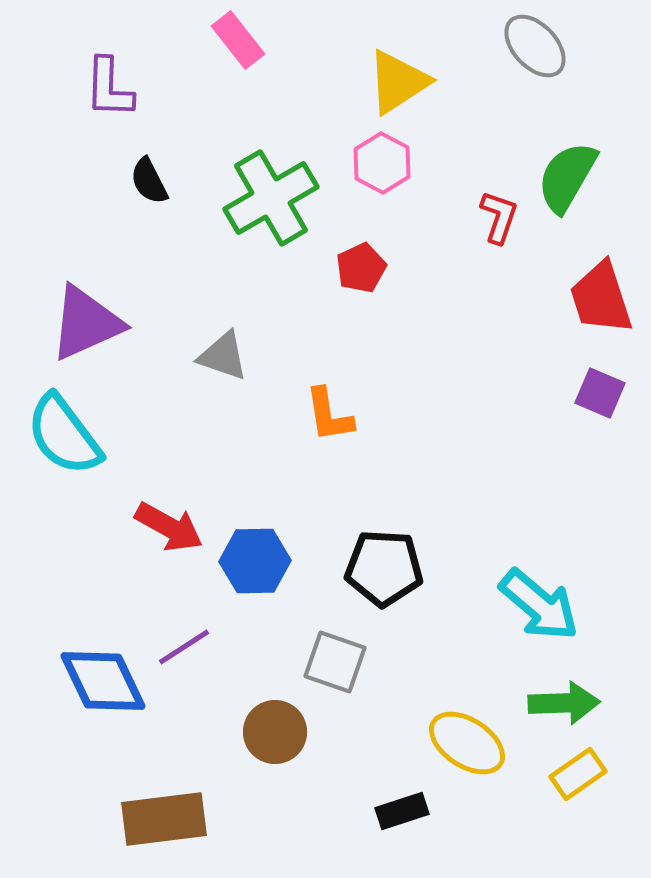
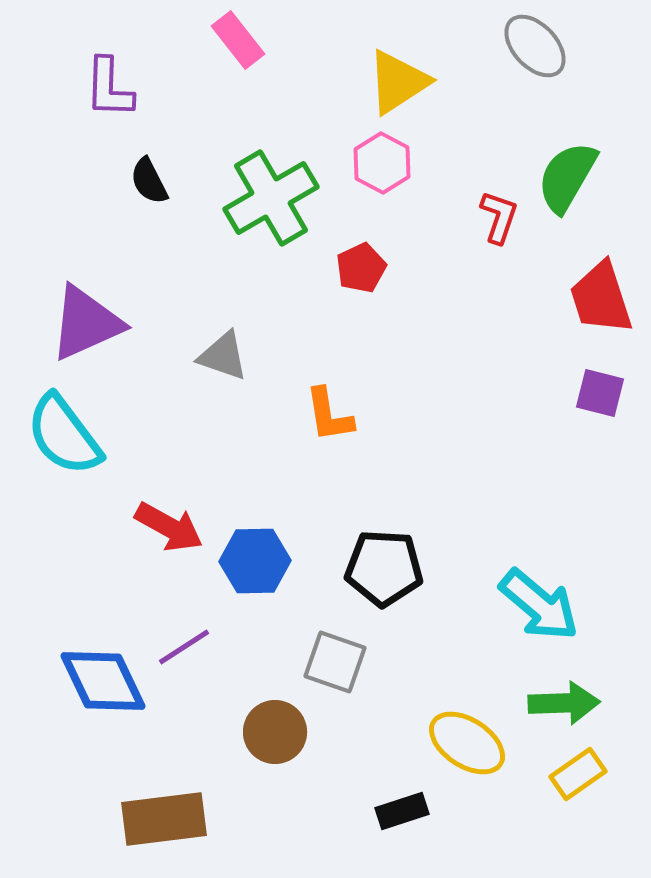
purple square: rotated 9 degrees counterclockwise
